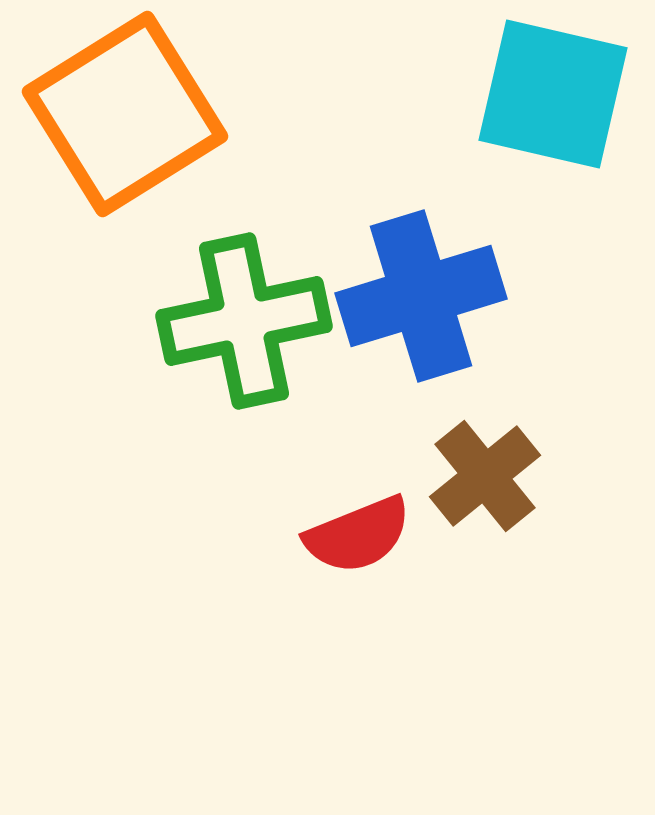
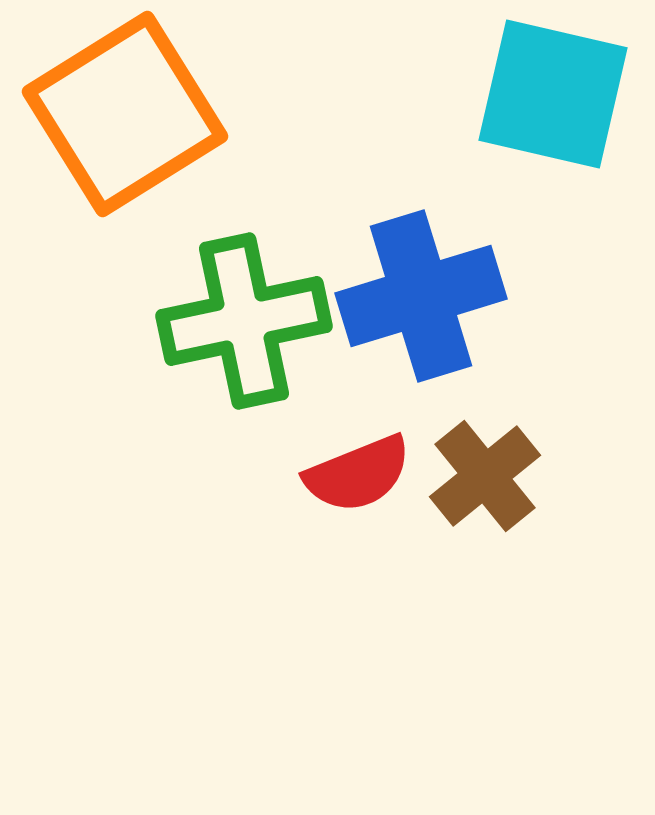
red semicircle: moved 61 px up
